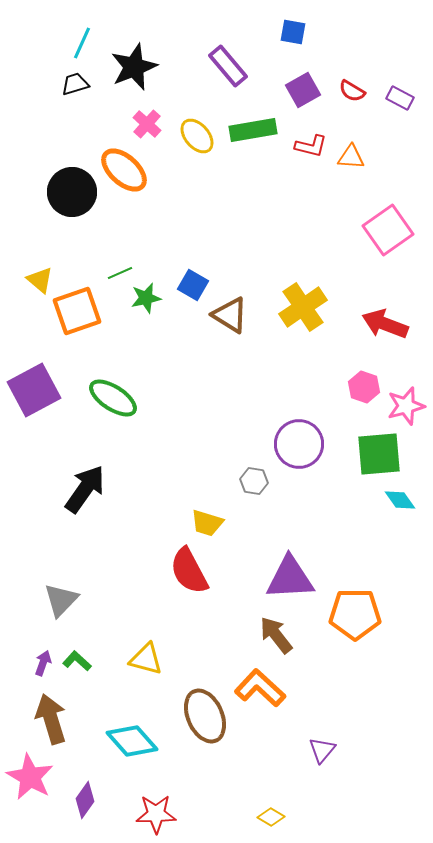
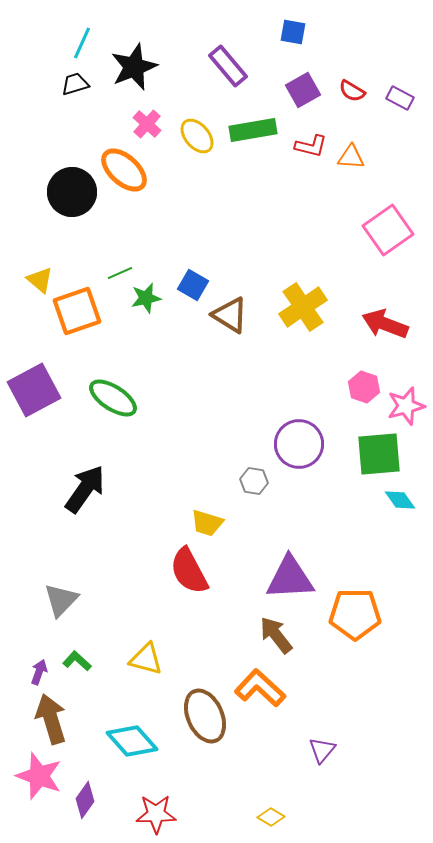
purple arrow at (43, 663): moved 4 px left, 9 px down
pink star at (30, 777): moved 9 px right, 1 px up; rotated 9 degrees counterclockwise
